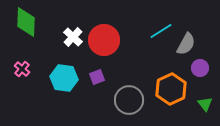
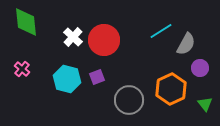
green diamond: rotated 8 degrees counterclockwise
cyan hexagon: moved 3 px right, 1 px down; rotated 8 degrees clockwise
